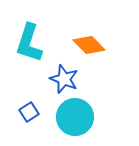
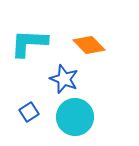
cyan L-shape: rotated 75 degrees clockwise
